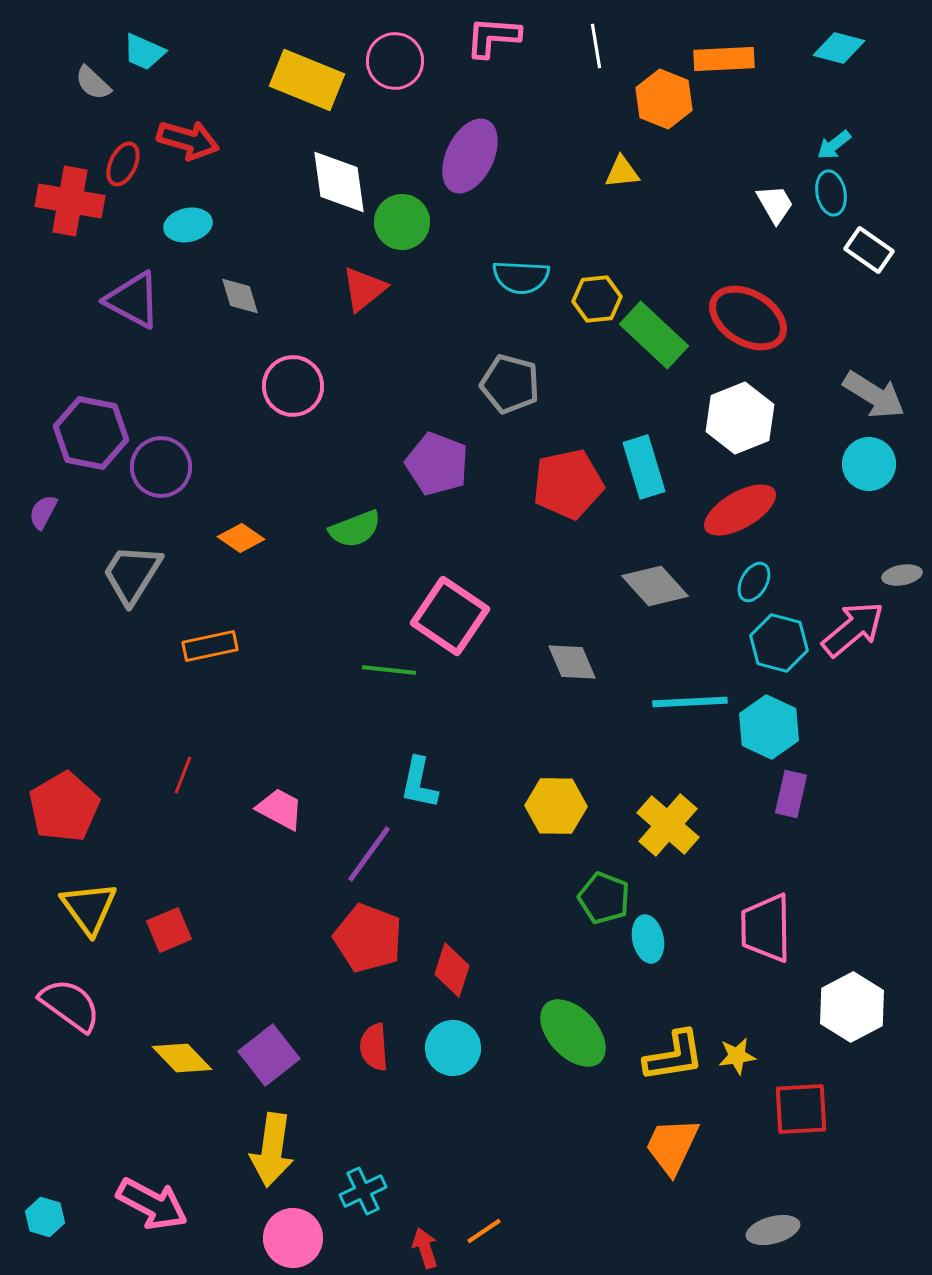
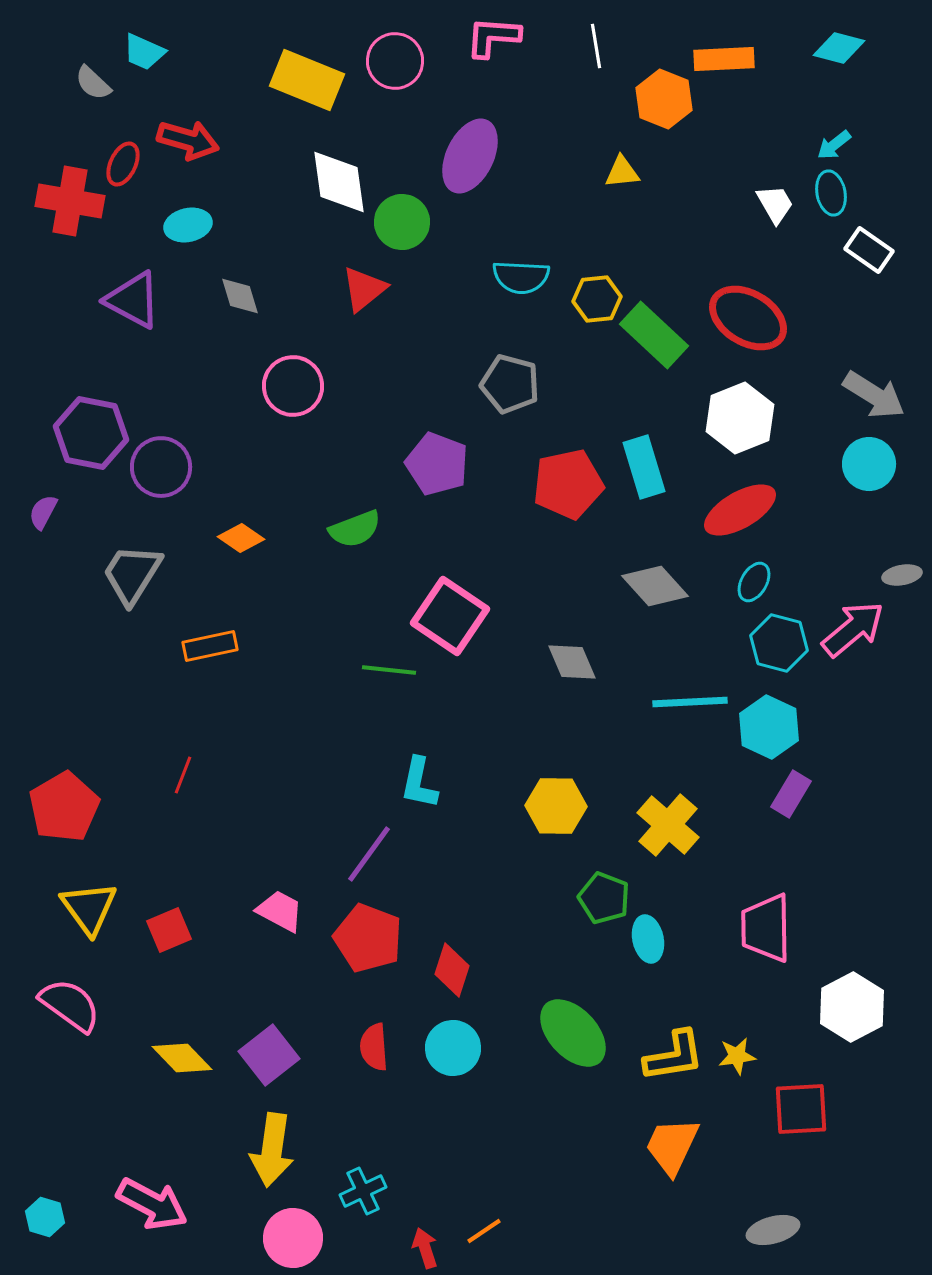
purple rectangle at (791, 794): rotated 18 degrees clockwise
pink trapezoid at (280, 809): moved 102 px down
